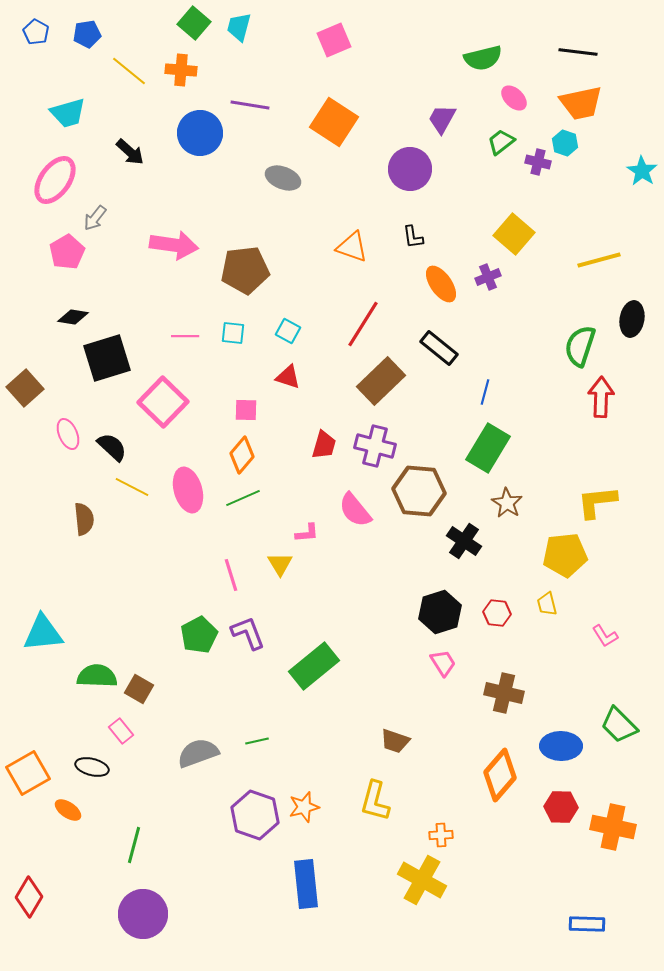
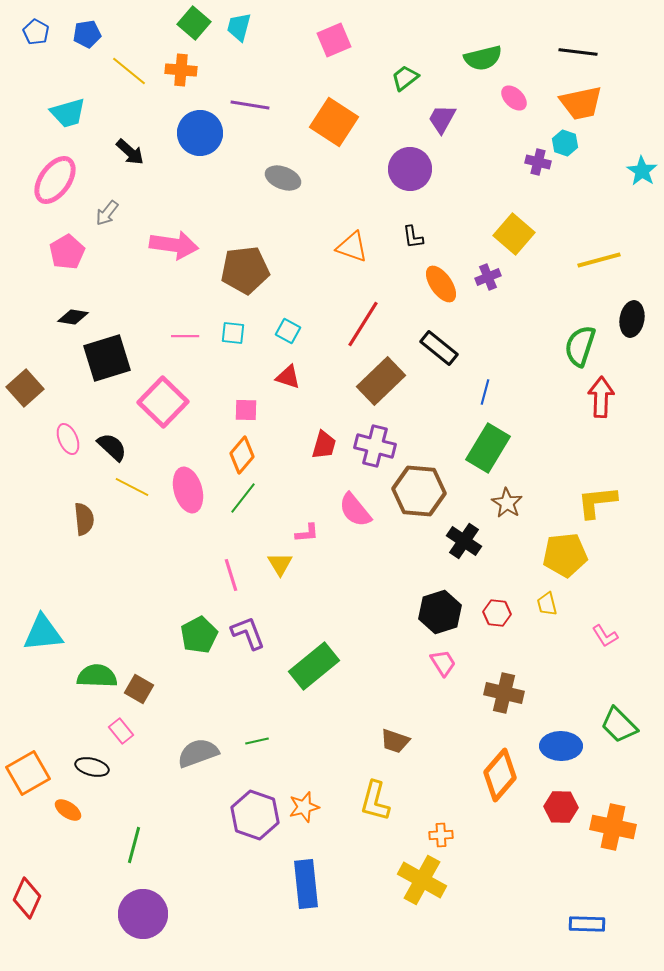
green trapezoid at (501, 142): moved 96 px left, 64 px up
gray arrow at (95, 218): moved 12 px right, 5 px up
pink ellipse at (68, 434): moved 5 px down
green line at (243, 498): rotated 28 degrees counterclockwise
red diamond at (29, 897): moved 2 px left, 1 px down; rotated 6 degrees counterclockwise
